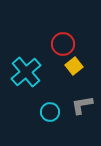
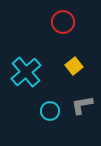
red circle: moved 22 px up
cyan circle: moved 1 px up
